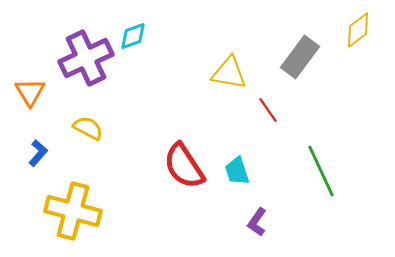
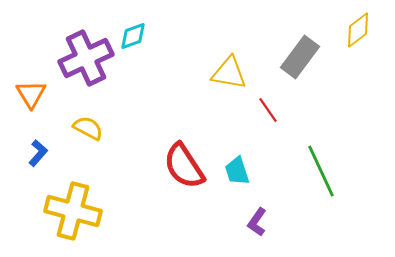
orange triangle: moved 1 px right, 2 px down
